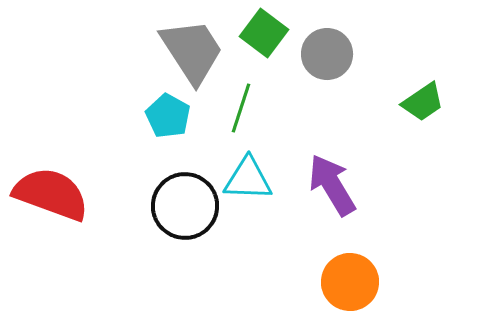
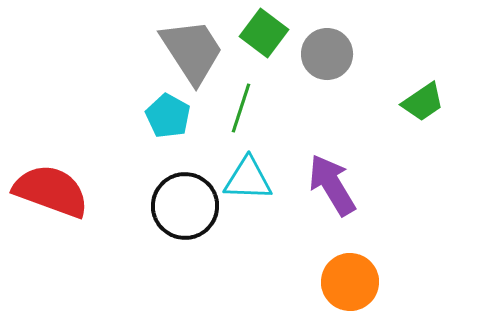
red semicircle: moved 3 px up
